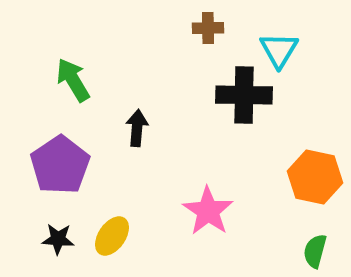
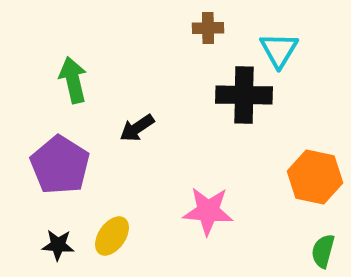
green arrow: rotated 18 degrees clockwise
black arrow: rotated 129 degrees counterclockwise
purple pentagon: rotated 6 degrees counterclockwise
pink star: rotated 30 degrees counterclockwise
black star: moved 6 px down
green semicircle: moved 8 px right
